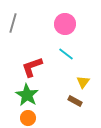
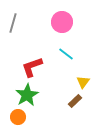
pink circle: moved 3 px left, 2 px up
green star: rotated 10 degrees clockwise
brown rectangle: rotated 72 degrees counterclockwise
orange circle: moved 10 px left, 1 px up
